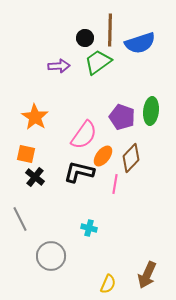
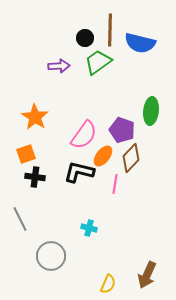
blue semicircle: rotated 32 degrees clockwise
purple pentagon: moved 13 px down
orange square: rotated 30 degrees counterclockwise
black cross: rotated 30 degrees counterclockwise
